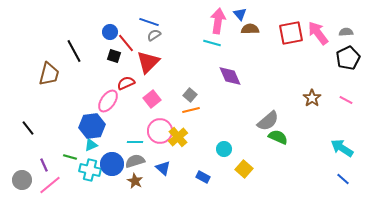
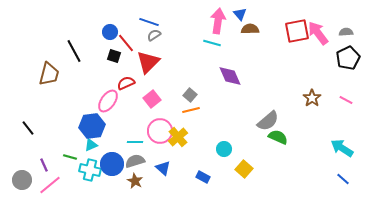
red square at (291, 33): moved 6 px right, 2 px up
